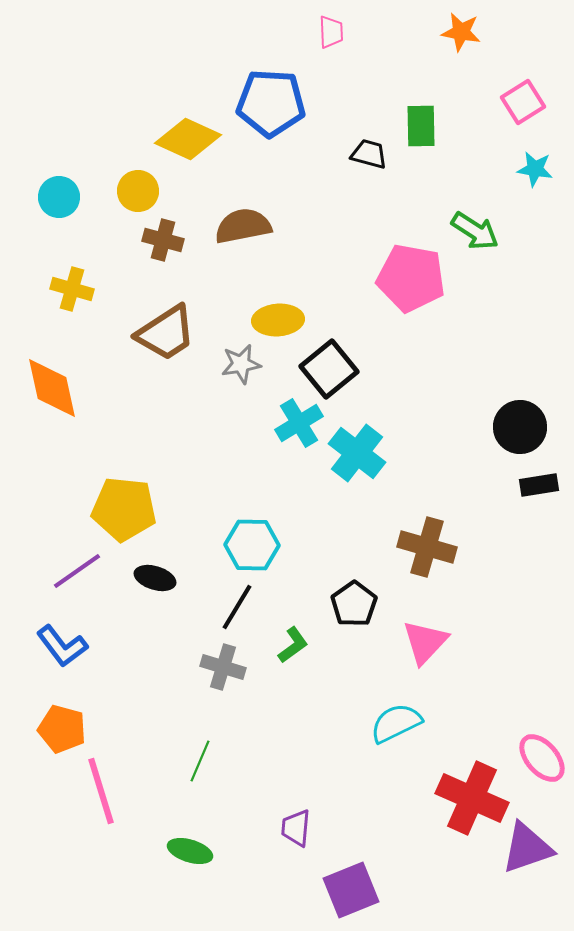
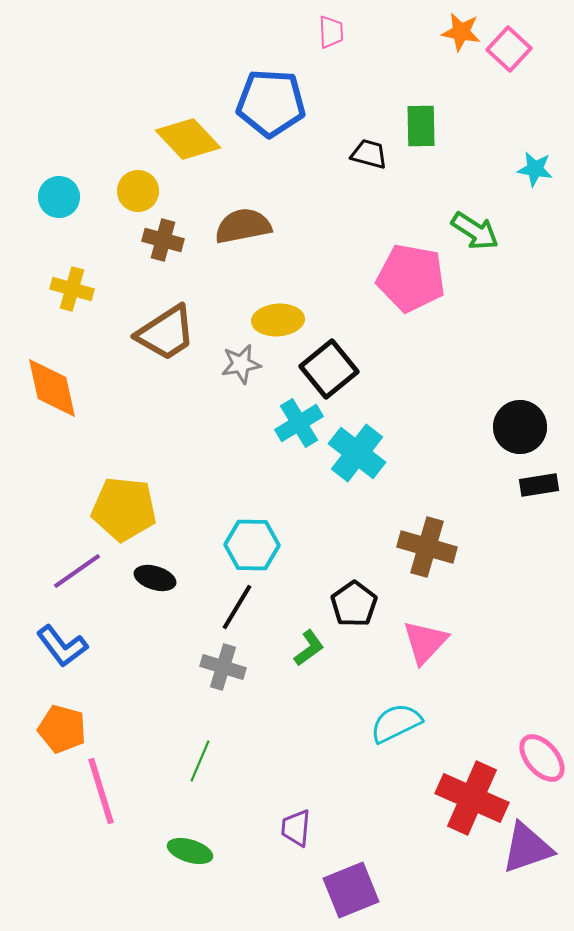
pink square at (523, 102): moved 14 px left, 53 px up; rotated 15 degrees counterclockwise
yellow diamond at (188, 139): rotated 22 degrees clockwise
green L-shape at (293, 645): moved 16 px right, 3 px down
